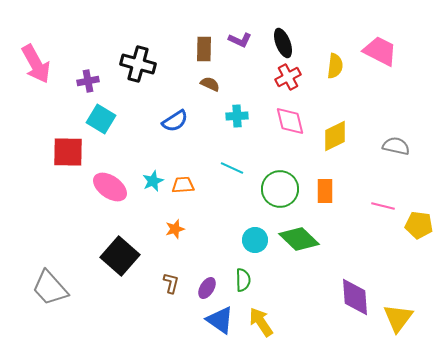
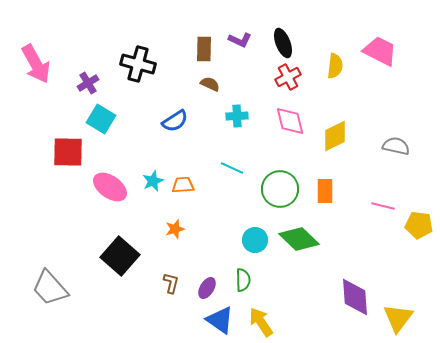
purple cross: moved 2 px down; rotated 20 degrees counterclockwise
